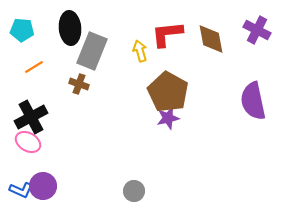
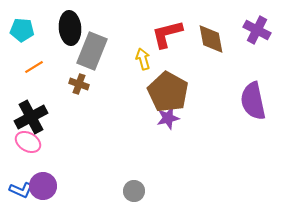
red L-shape: rotated 8 degrees counterclockwise
yellow arrow: moved 3 px right, 8 px down
